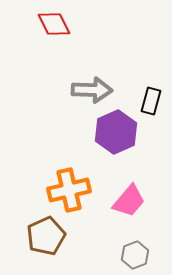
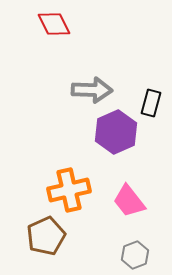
black rectangle: moved 2 px down
pink trapezoid: rotated 102 degrees clockwise
